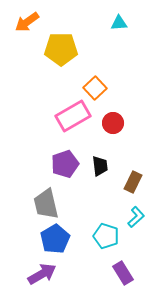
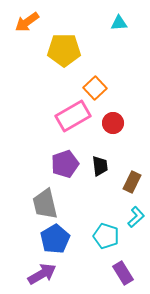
yellow pentagon: moved 3 px right, 1 px down
brown rectangle: moved 1 px left
gray trapezoid: moved 1 px left
